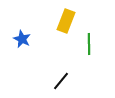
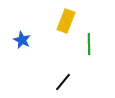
blue star: moved 1 px down
black line: moved 2 px right, 1 px down
